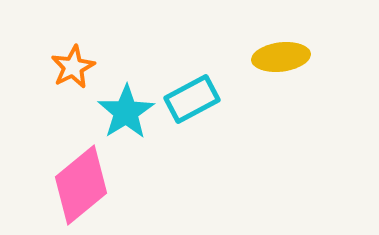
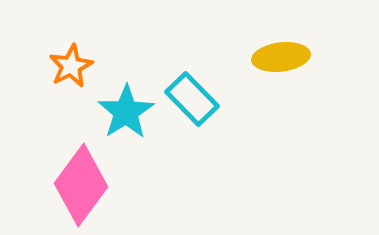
orange star: moved 2 px left, 1 px up
cyan rectangle: rotated 74 degrees clockwise
pink diamond: rotated 14 degrees counterclockwise
